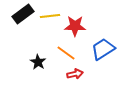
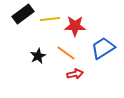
yellow line: moved 3 px down
blue trapezoid: moved 1 px up
black star: moved 6 px up; rotated 14 degrees clockwise
